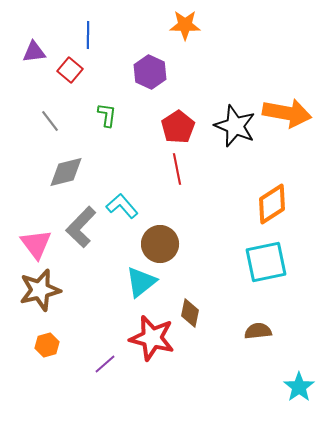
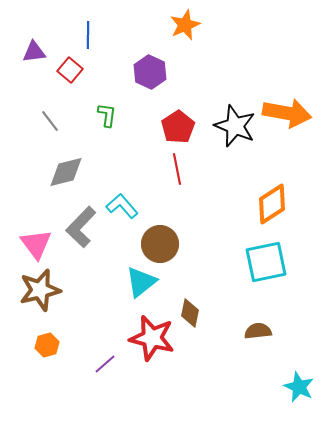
orange star: rotated 24 degrees counterclockwise
cyan star: rotated 12 degrees counterclockwise
